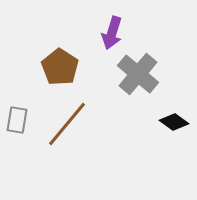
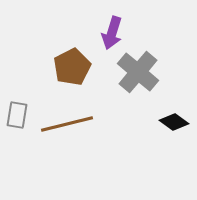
brown pentagon: moved 12 px right; rotated 12 degrees clockwise
gray cross: moved 2 px up
gray rectangle: moved 5 px up
brown line: rotated 36 degrees clockwise
